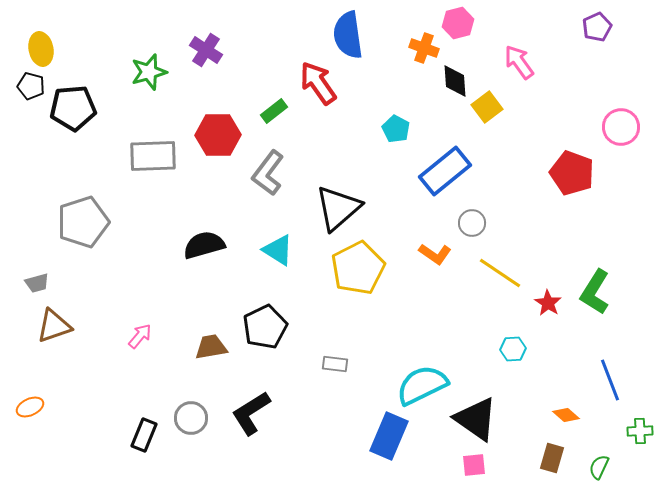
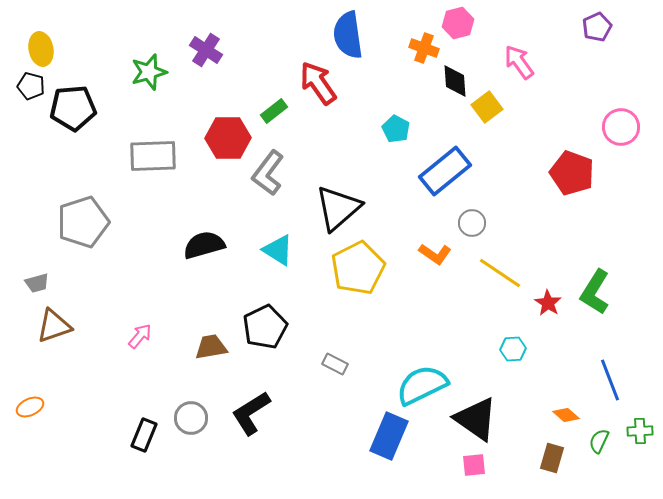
red hexagon at (218, 135): moved 10 px right, 3 px down
gray rectangle at (335, 364): rotated 20 degrees clockwise
green semicircle at (599, 467): moved 26 px up
